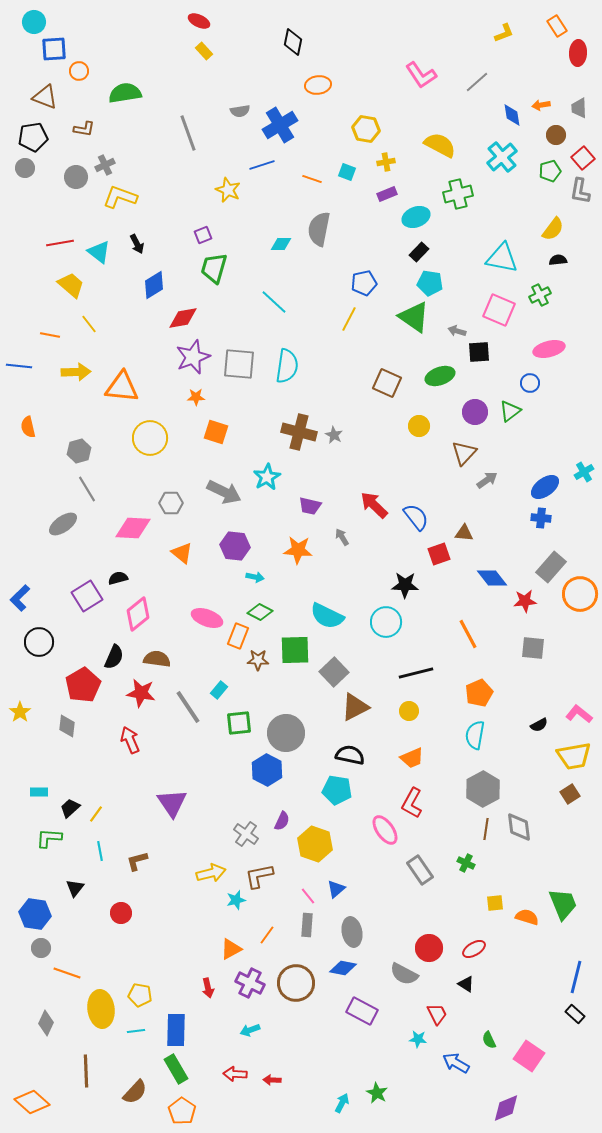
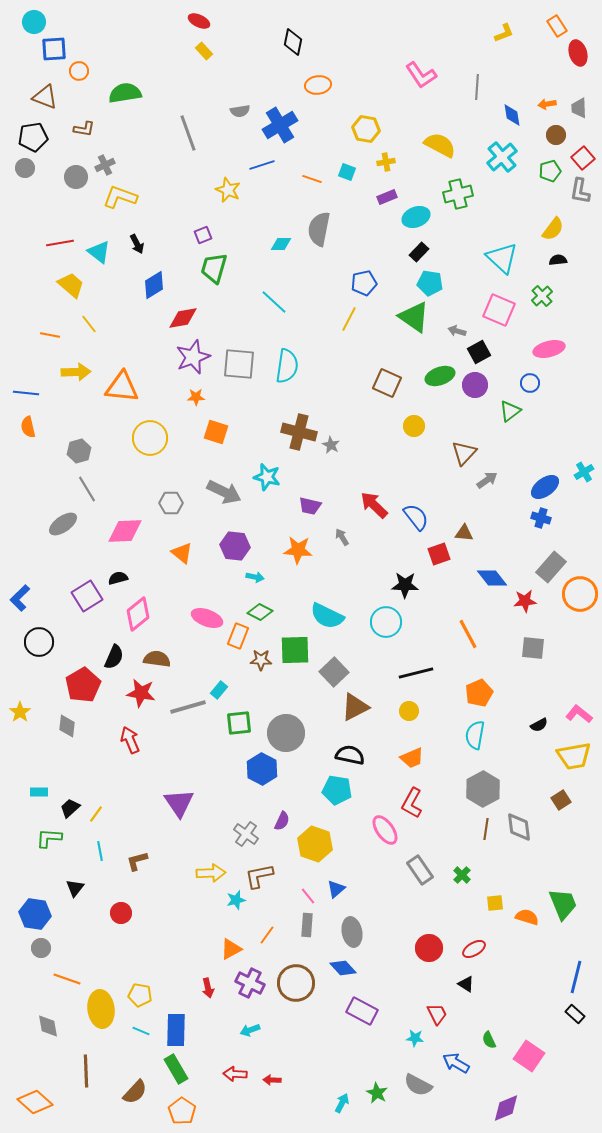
red ellipse at (578, 53): rotated 20 degrees counterclockwise
gray line at (477, 82): moved 5 px down; rotated 45 degrees counterclockwise
orange arrow at (541, 105): moved 6 px right, 1 px up
purple rectangle at (387, 194): moved 3 px down
cyan triangle at (502, 258): rotated 32 degrees clockwise
green cross at (540, 295): moved 2 px right, 1 px down; rotated 15 degrees counterclockwise
black square at (479, 352): rotated 25 degrees counterclockwise
blue line at (19, 366): moved 7 px right, 27 px down
purple circle at (475, 412): moved 27 px up
yellow circle at (419, 426): moved 5 px left
gray star at (334, 435): moved 3 px left, 10 px down
cyan star at (267, 477): rotated 28 degrees counterclockwise
blue cross at (541, 518): rotated 12 degrees clockwise
pink diamond at (133, 528): moved 8 px left, 3 px down; rotated 6 degrees counterclockwise
brown star at (258, 660): moved 3 px right
gray line at (188, 707): rotated 72 degrees counterclockwise
blue hexagon at (267, 770): moved 5 px left, 1 px up
brown square at (570, 794): moved 9 px left, 6 px down
purple triangle at (172, 803): moved 7 px right
green cross at (466, 863): moved 4 px left, 12 px down; rotated 18 degrees clockwise
yellow arrow at (211, 873): rotated 12 degrees clockwise
blue diamond at (343, 968): rotated 36 degrees clockwise
orange line at (67, 973): moved 6 px down
gray semicircle at (404, 974): moved 14 px right, 111 px down
gray diamond at (46, 1023): moved 2 px right, 3 px down; rotated 35 degrees counterclockwise
cyan line at (136, 1031): moved 5 px right; rotated 30 degrees clockwise
cyan star at (418, 1039): moved 3 px left, 1 px up
orange diamond at (32, 1102): moved 3 px right
